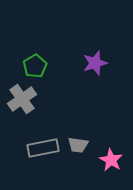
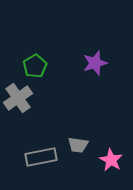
gray cross: moved 4 px left, 1 px up
gray rectangle: moved 2 px left, 9 px down
